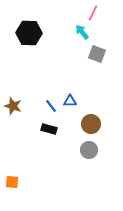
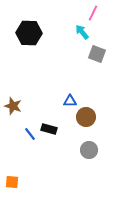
blue line: moved 21 px left, 28 px down
brown circle: moved 5 px left, 7 px up
